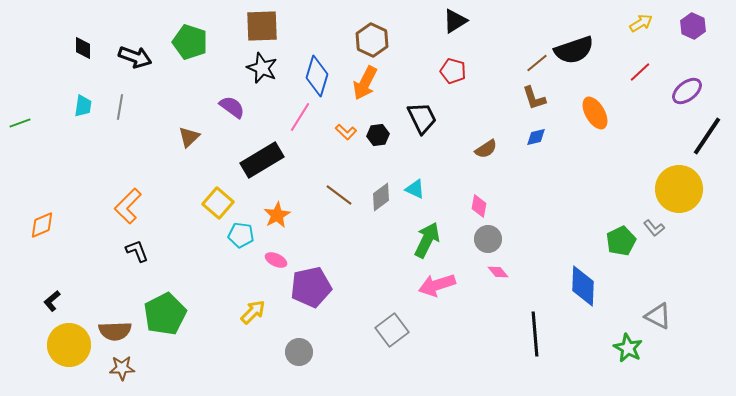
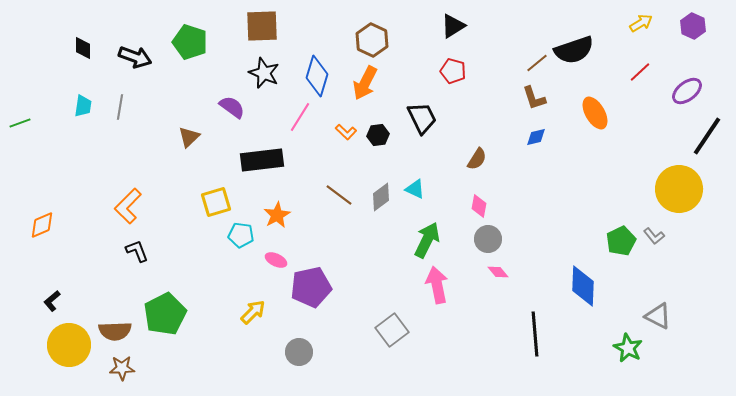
black triangle at (455, 21): moved 2 px left, 5 px down
black star at (262, 68): moved 2 px right, 5 px down
brown semicircle at (486, 149): moved 9 px left, 10 px down; rotated 25 degrees counterclockwise
black rectangle at (262, 160): rotated 24 degrees clockwise
yellow square at (218, 203): moved 2 px left, 1 px up; rotated 32 degrees clockwise
gray L-shape at (654, 228): moved 8 px down
pink arrow at (437, 285): rotated 96 degrees clockwise
